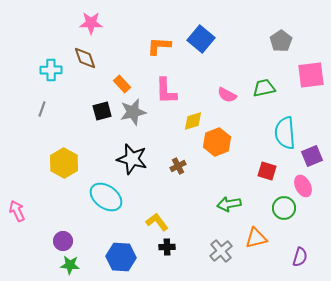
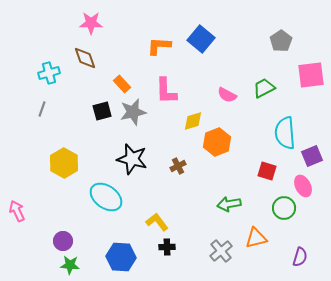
cyan cross: moved 2 px left, 3 px down; rotated 15 degrees counterclockwise
green trapezoid: rotated 15 degrees counterclockwise
